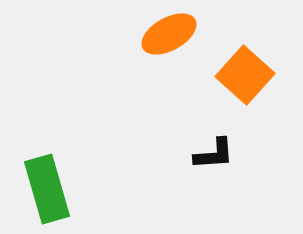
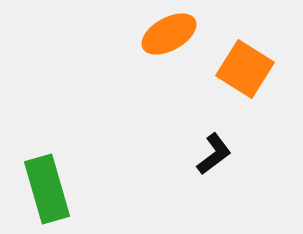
orange square: moved 6 px up; rotated 10 degrees counterclockwise
black L-shape: rotated 33 degrees counterclockwise
